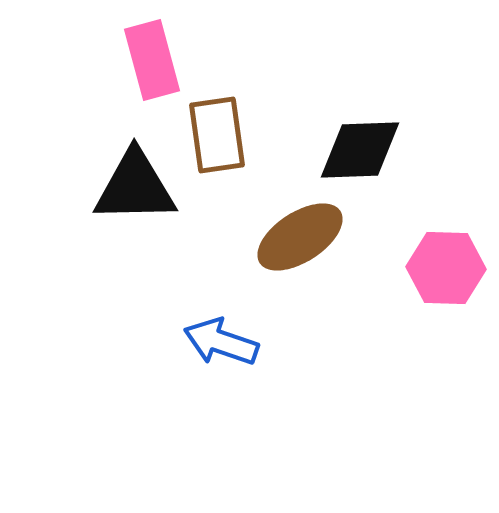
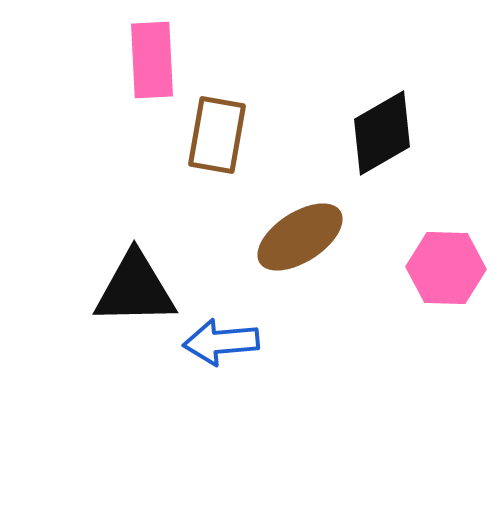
pink rectangle: rotated 12 degrees clockwise
brown rectangle: rotated 18 degrees clockwise
black diamond: moved 22 px right, 17 px up; rotated 28 degrees counterclockwise
black triangle: moved 102 px down
blue arrow: rotated 24 degrees counterclockwise
